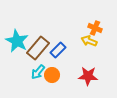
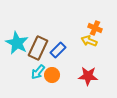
cyan star: moved 2 px down
brown rectangle: rotated 15 degrees counterclockwise
